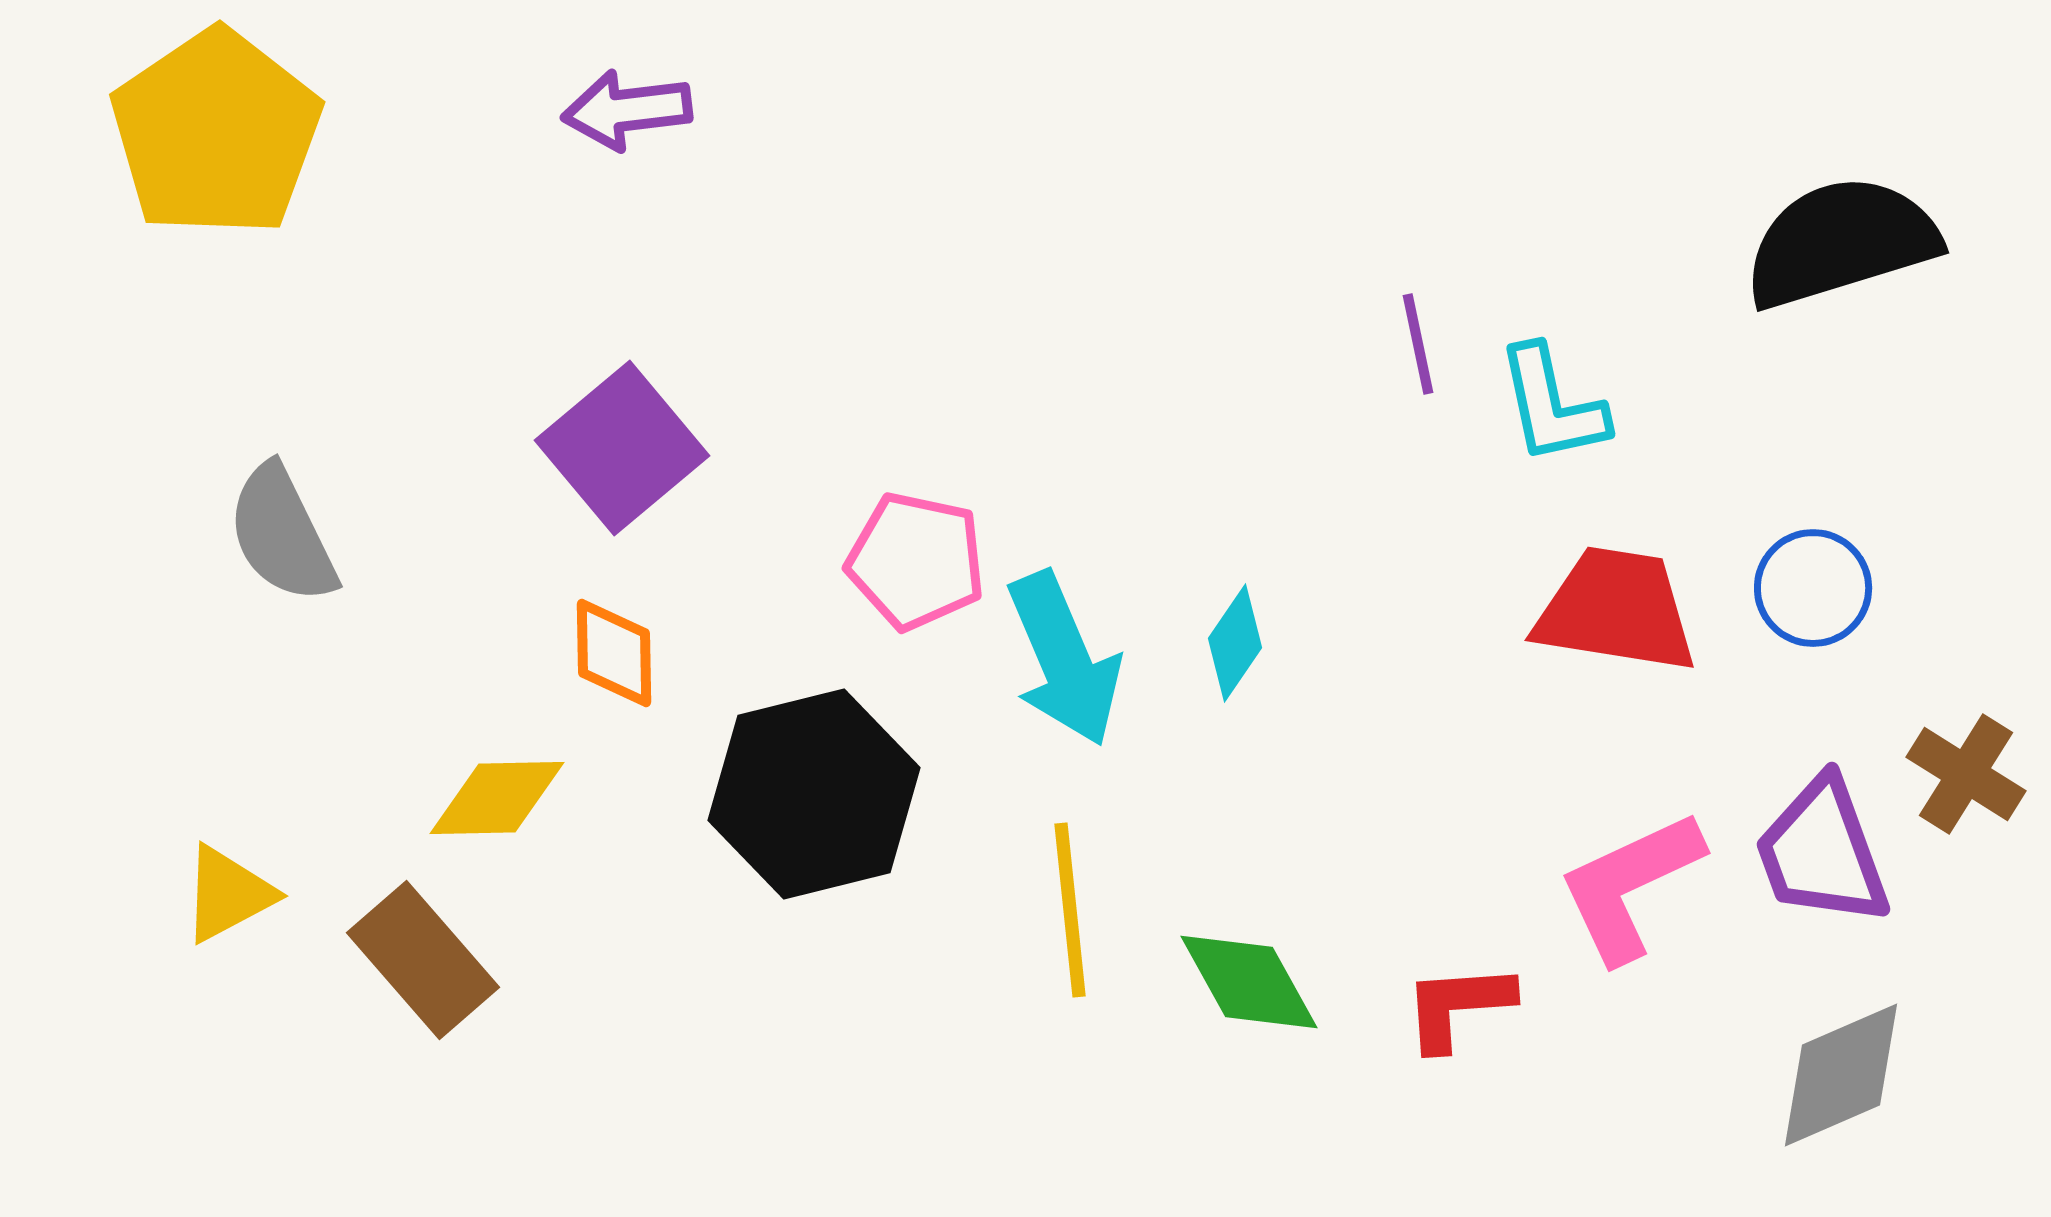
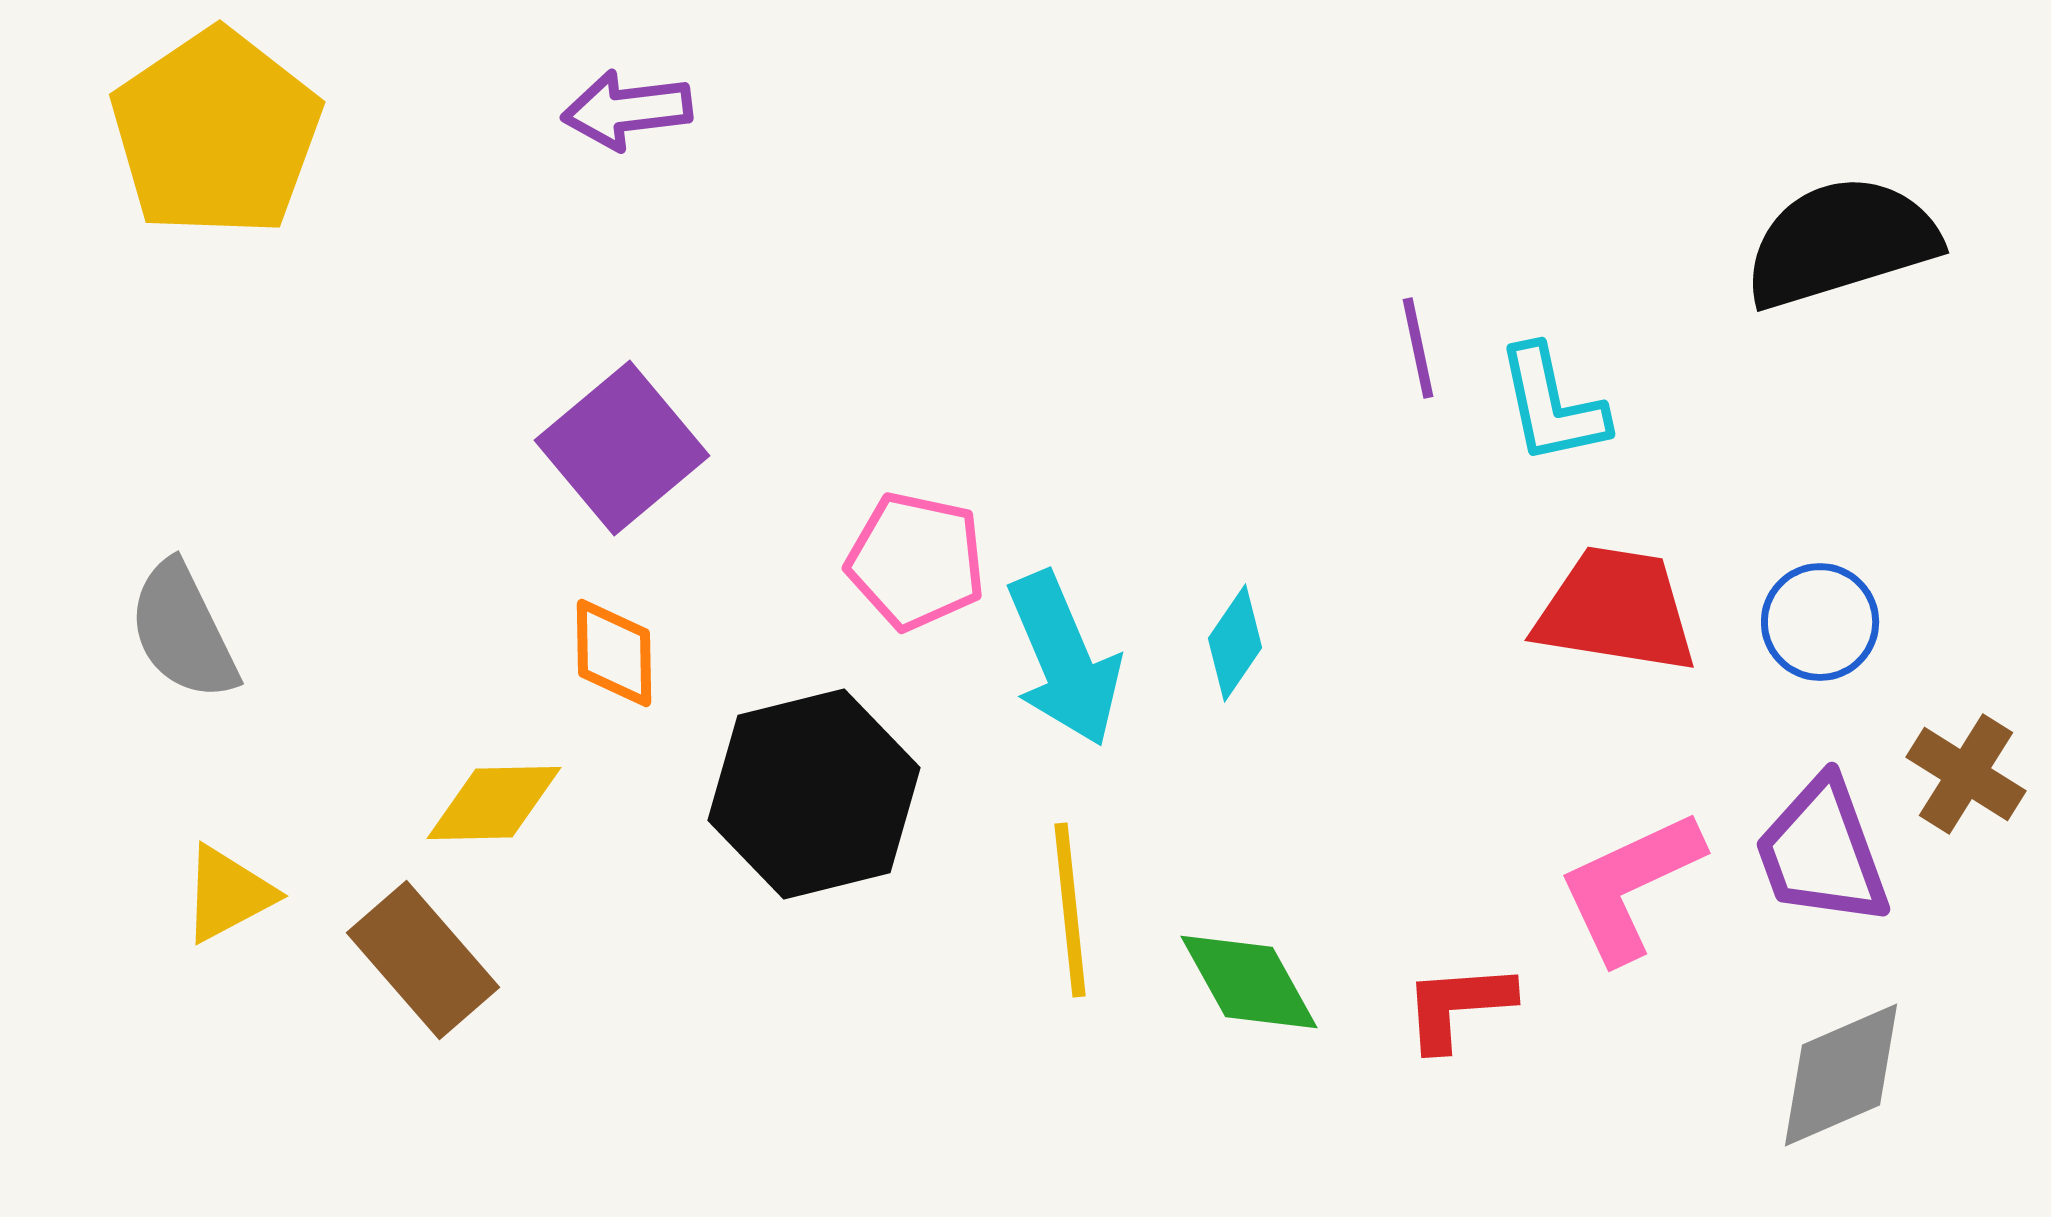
purple line: moved 4 px down
gray semicircle: moved 99 px left, 97 px down
blue circle: moved 7 px right, 34 px down
yellow diamond: moved 3 px left, 5 px down
